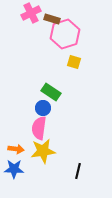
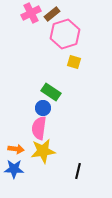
brown rectangle: moved 5 px up; rotated 56 degrees counterclockwise
